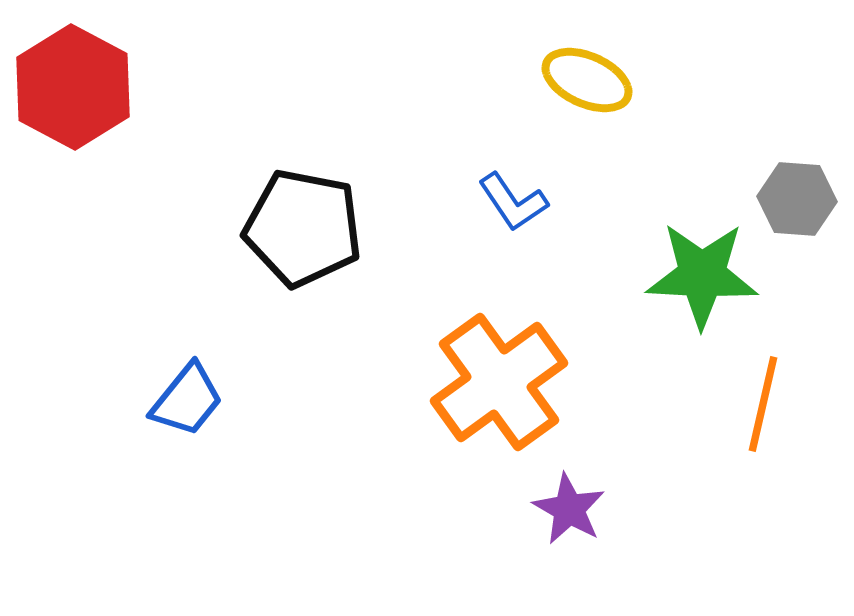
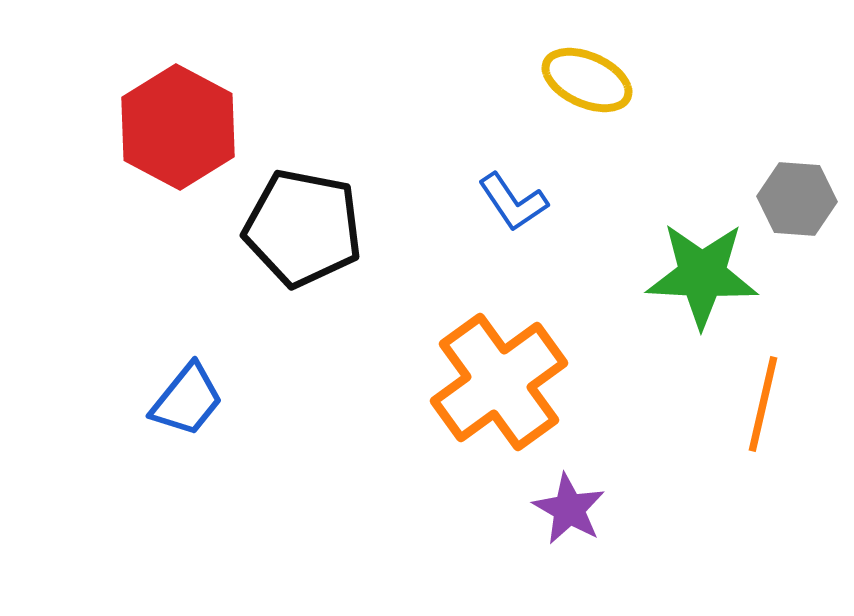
red hexagon: moved 105 px right, 40 px down
